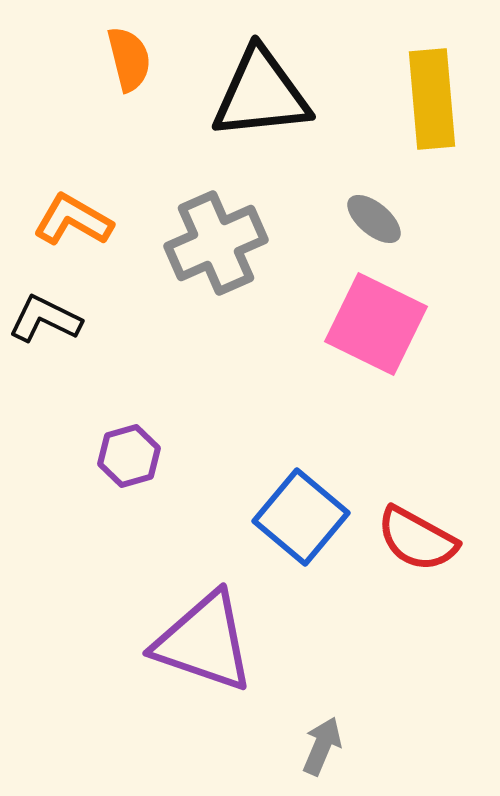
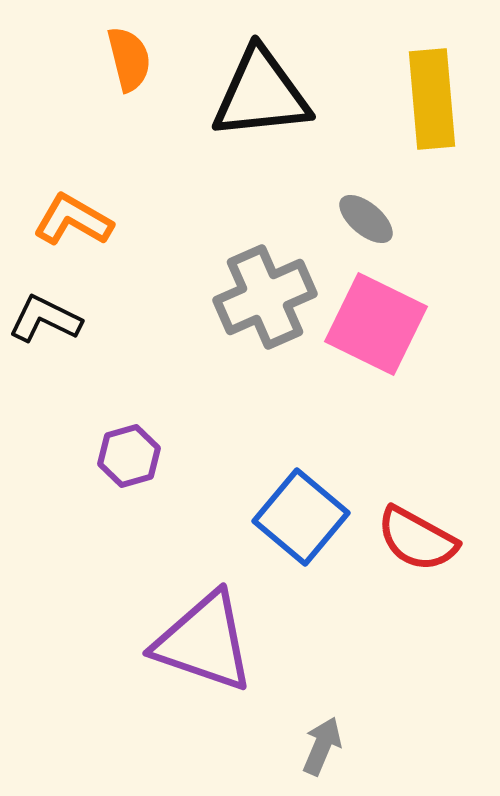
gray ellipse: moved 8 px left
gray cross: moved 49 px right, 54 px down
